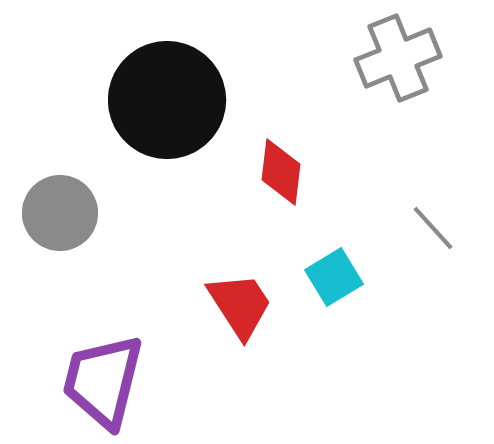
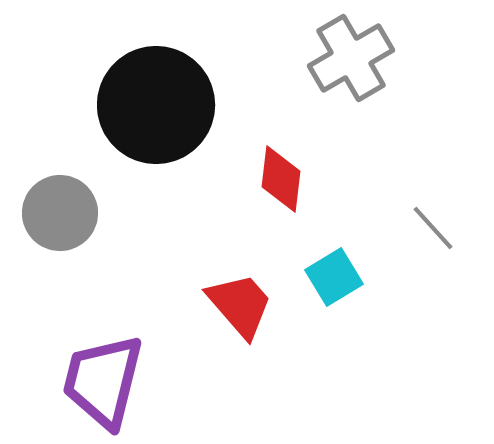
gray cross: moved 47 px left; rotated 8 degrees counterclockwise
black circle: moved 11 px left, 5 px down
red diamond: moved 7 px down
red trapezoid: rotated 8 degrees counterclockwise
